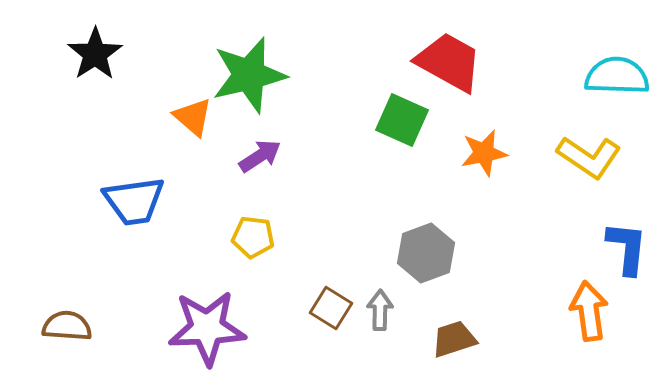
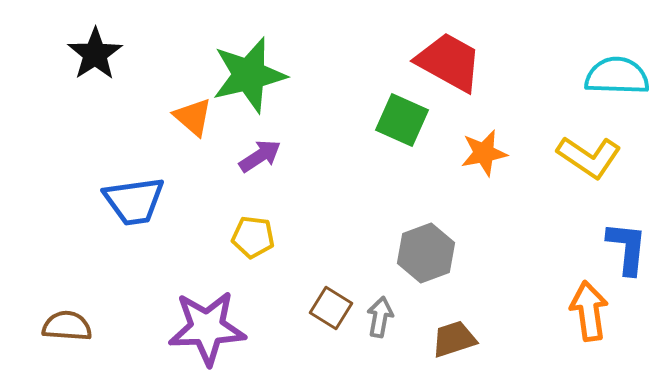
gray arrow: moved 7 px down; rotated 9 degrees clockwise
